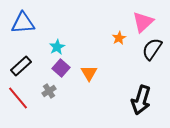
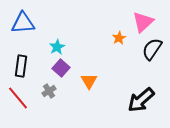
black rectangle: rotated 40 degrees counterclockwise
orange triangle: moved 8 px down
black arrow: rotated 32 degrees clockwise
